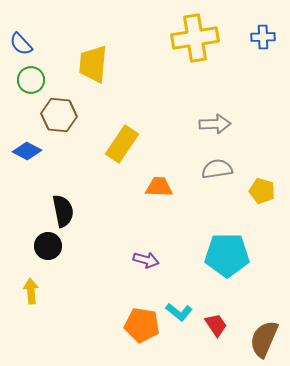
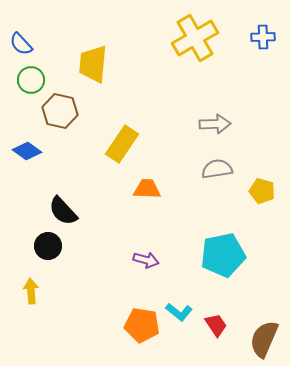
yellow cross: rotated 21 degrees counterclockwise
brown hexagon: moved 1 px right, 4 px up; rotated 8 degrees clockwise
blue diamond: rotated 8 degrees clockwise
orange trapezoid: moved 12 px left, 2 px down
black semicircle: rotated 148 degrees clockwise
cyan pentagon: moved 4 px left; rotated 12 degrees counterclockwise
